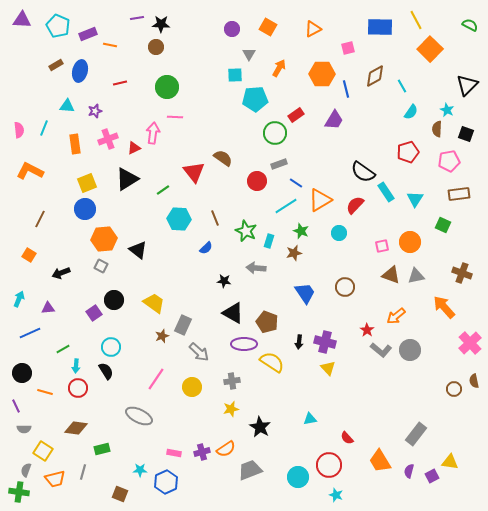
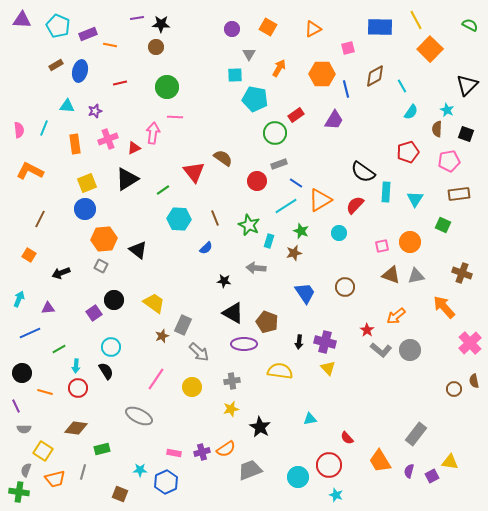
cyan pentagon at (255, 99): rotated 15 degrees clockwise
cyan rectangle at (386, 192): rotated 36 degrees clockwise
green star at (246, 231): moved 3 px right, 6 px up
green line at (63, 349): moved 4 px left
yellow semicircle at (272, 362): moved 8 px right, 9 px down; rotated 25 degrees counterclockwise
